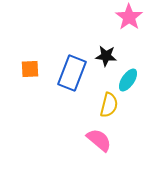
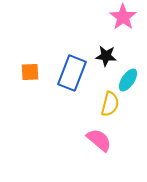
pink star: moved 6 px left
orange square: moved 3 px down
yellow semicircle: moved 1 px right, 1 px up
